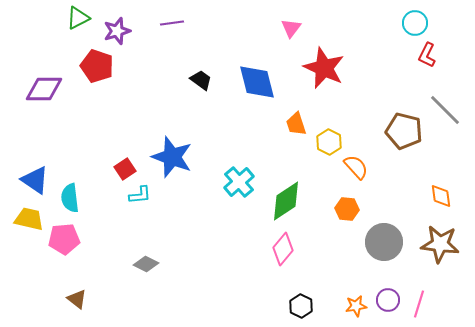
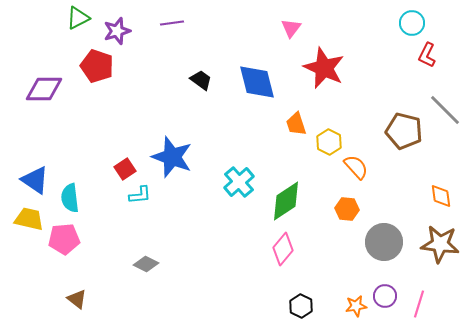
cyan circle: moved 3 px left
purple circle: moved 3 px left, 4 px up
